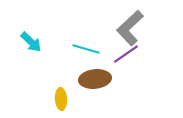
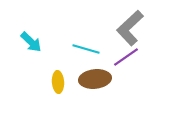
purple line: moved 3 px down
yellow ellipse: moved 3 px left, 17 px up
